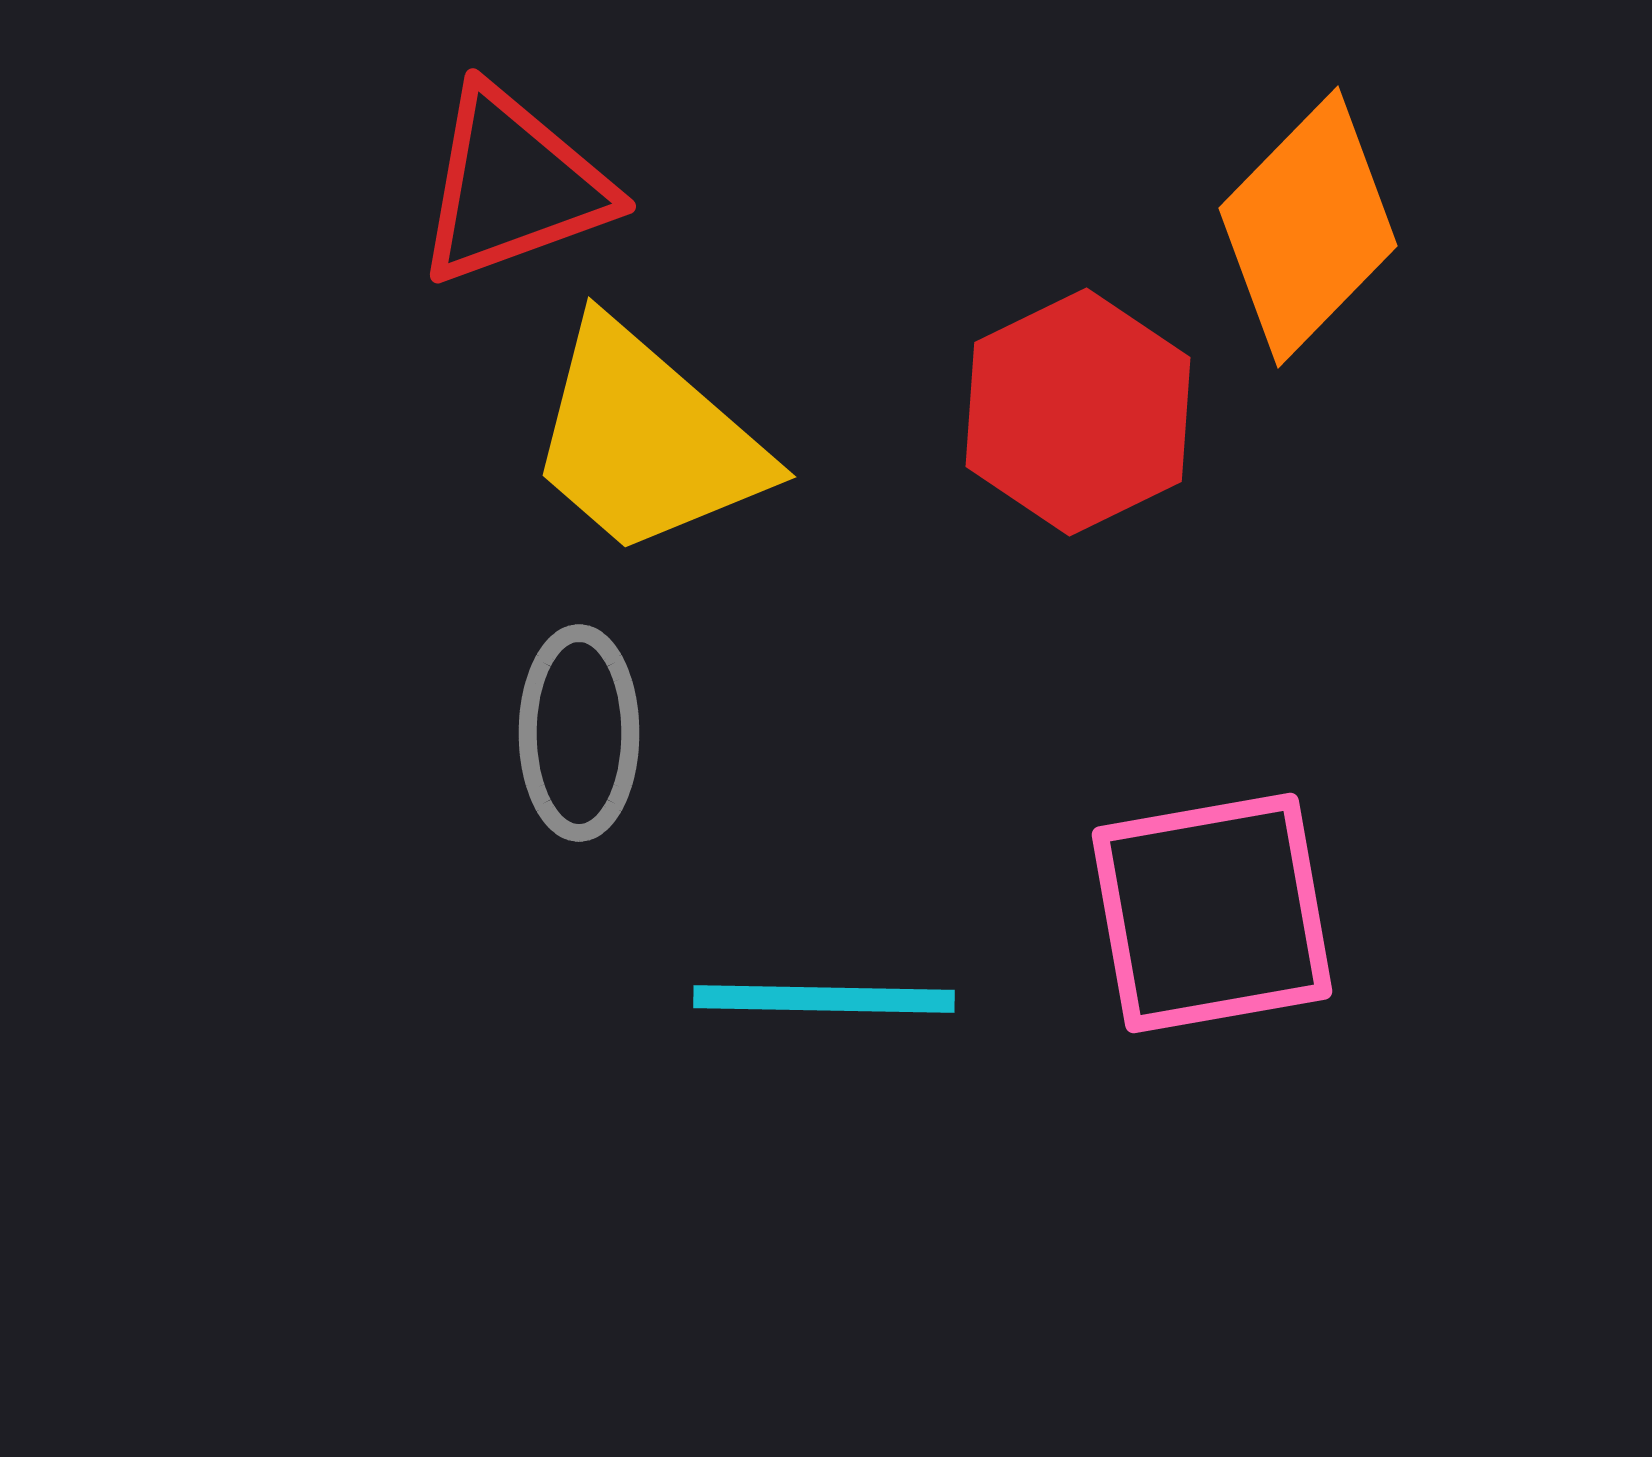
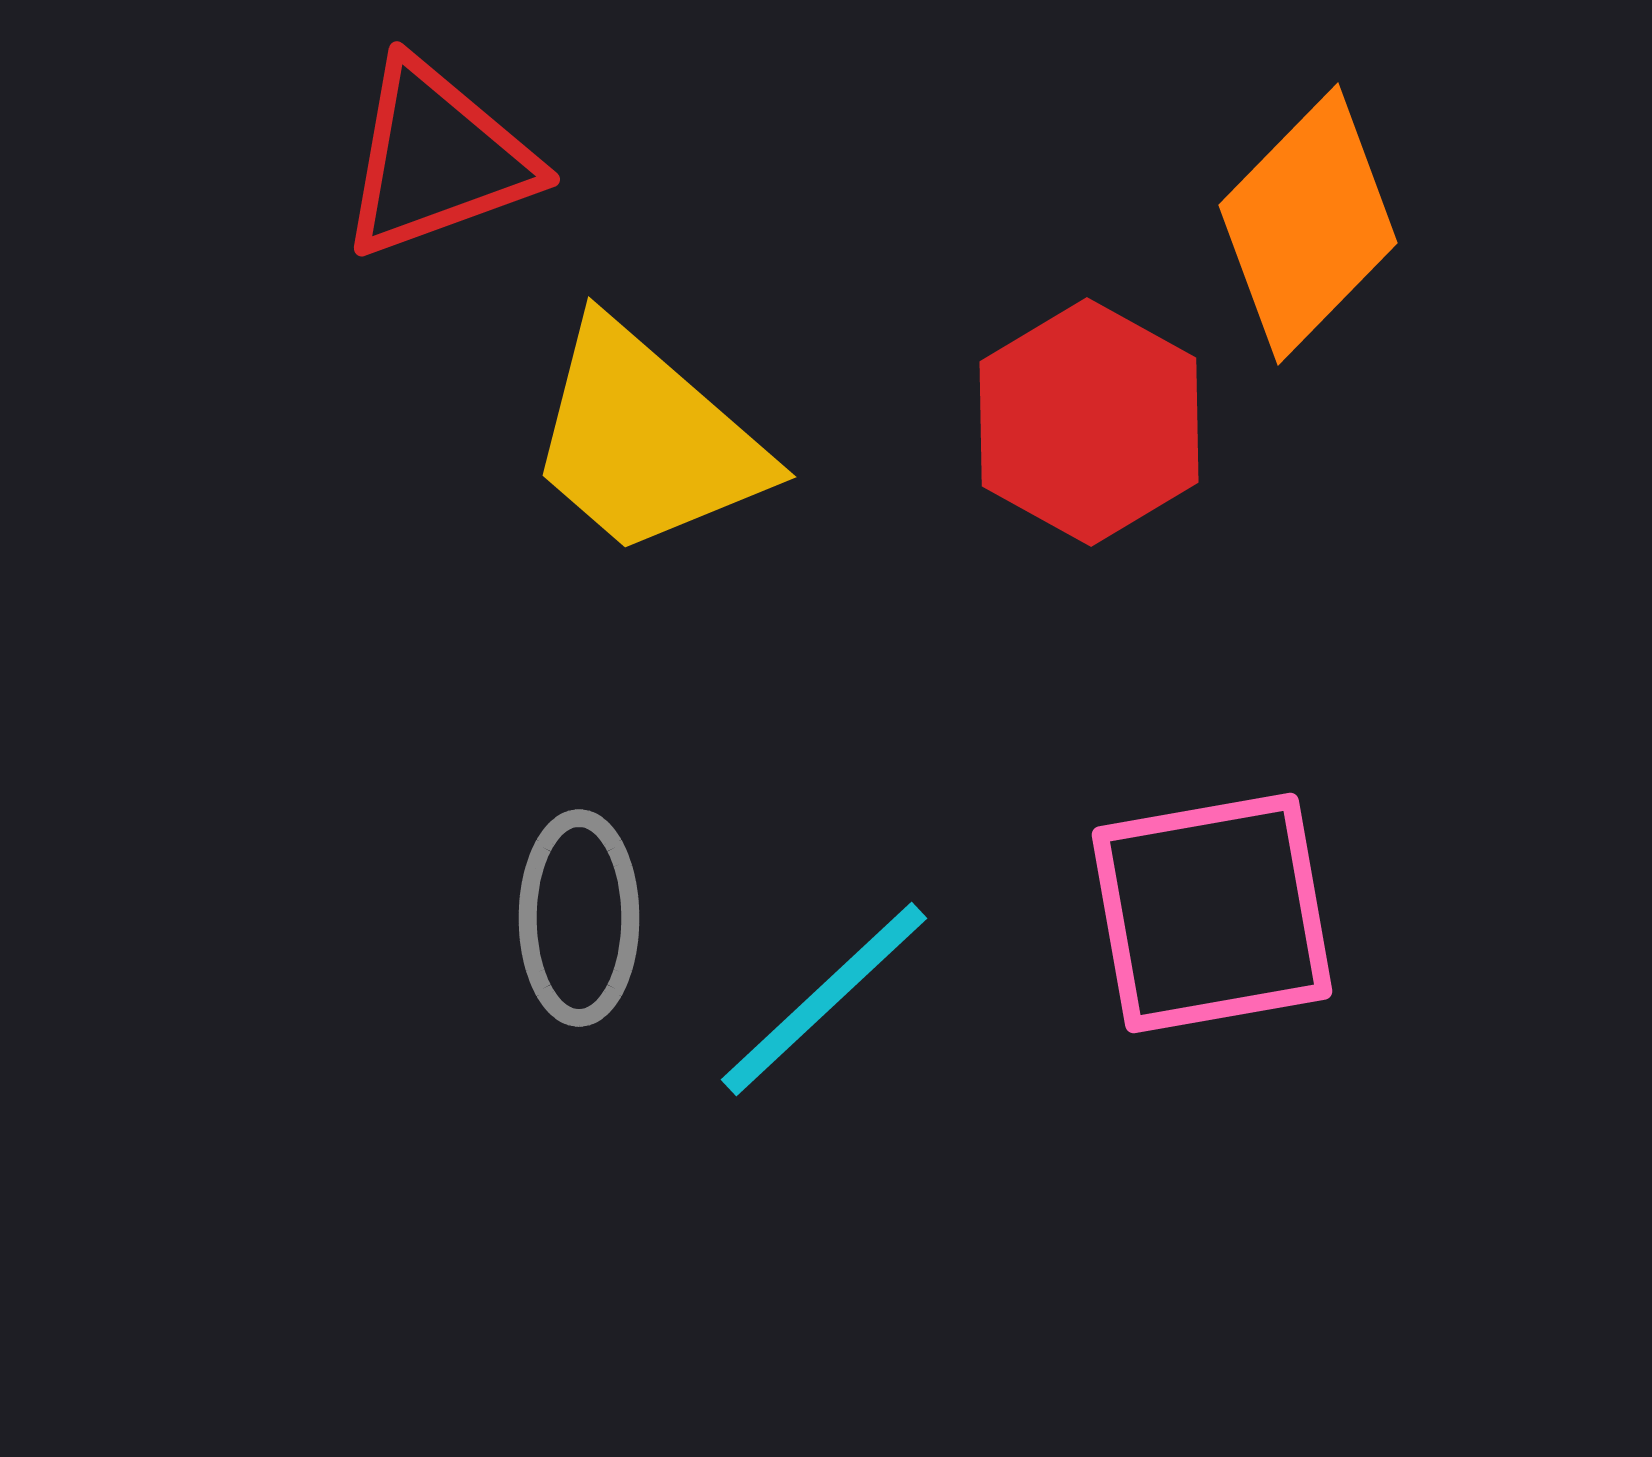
red triangle: moved 76 px left, 27 px up
orange diamond: moved 3 px up
red hexagon: moved 11 px right, 10 px down; rotated 5 degrees counterclockwise
gray ellipse: moved 185 px down
cyan line: rotated 44 degrees counterclockwise
